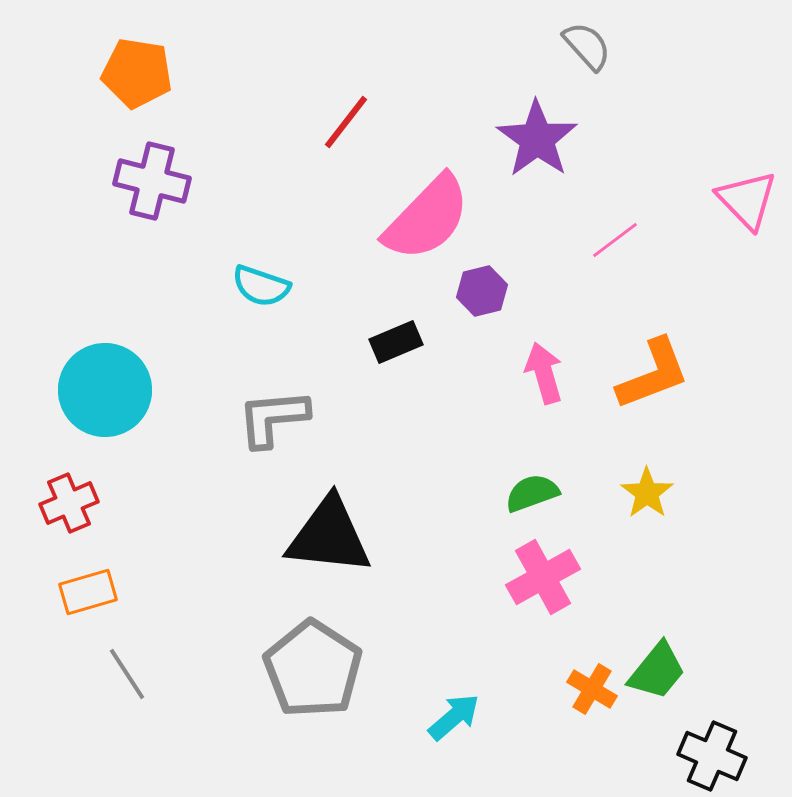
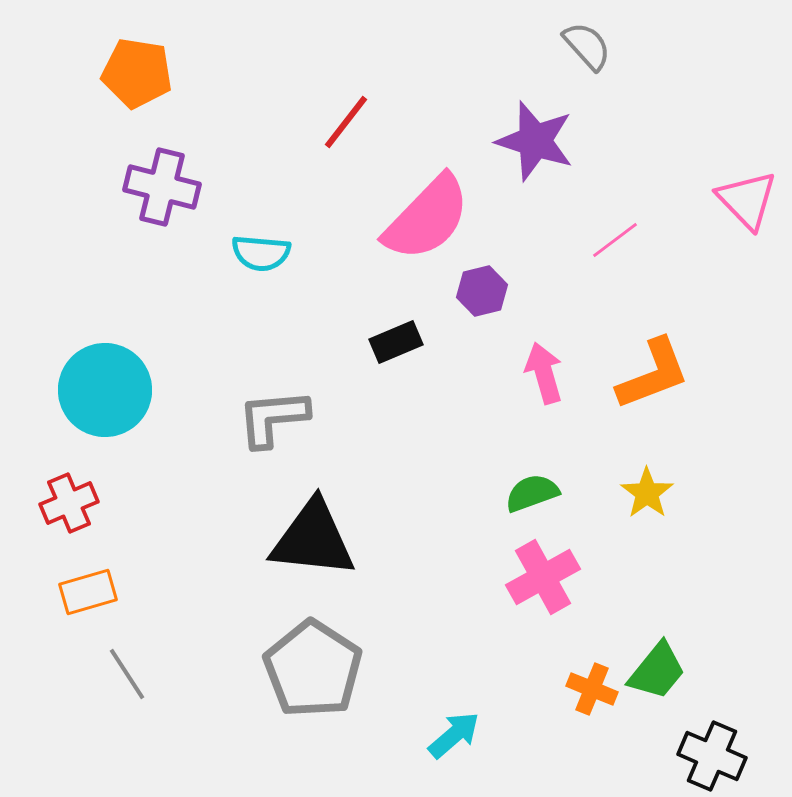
purple star: moved 2 px left, 2 px down; rotated 18 degrees counterclockwise
purple cross: moved 10 px right, 6 px down
cyan semicircle: moved 33 px up; rotated 14 degrees counterclockwise
black triangle: moved 16 px left, 3 px down
orange cross: rotated 9 degrees counterclockwise
cyan arrow: moved 18 px down
